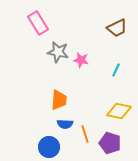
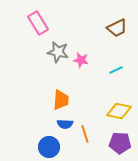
cyan line: rotated 40 degrees clockwise
orange trapezoid: moved 2 px right
purple pentagon: moved 10 px right; rotated 15 degrees counterclockwise
